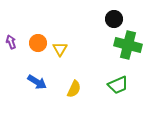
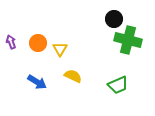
green cross: moved 5 px up
yellow semicircle: moved 1 px left, 13 px up; rotated 90 degrees counterclockwise
